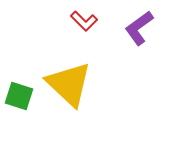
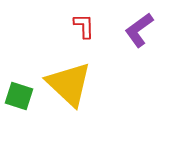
red L-shape: moved 5 px down; rotated 136 degrees counterclockwise
purple L-shape: moved 2 px down
